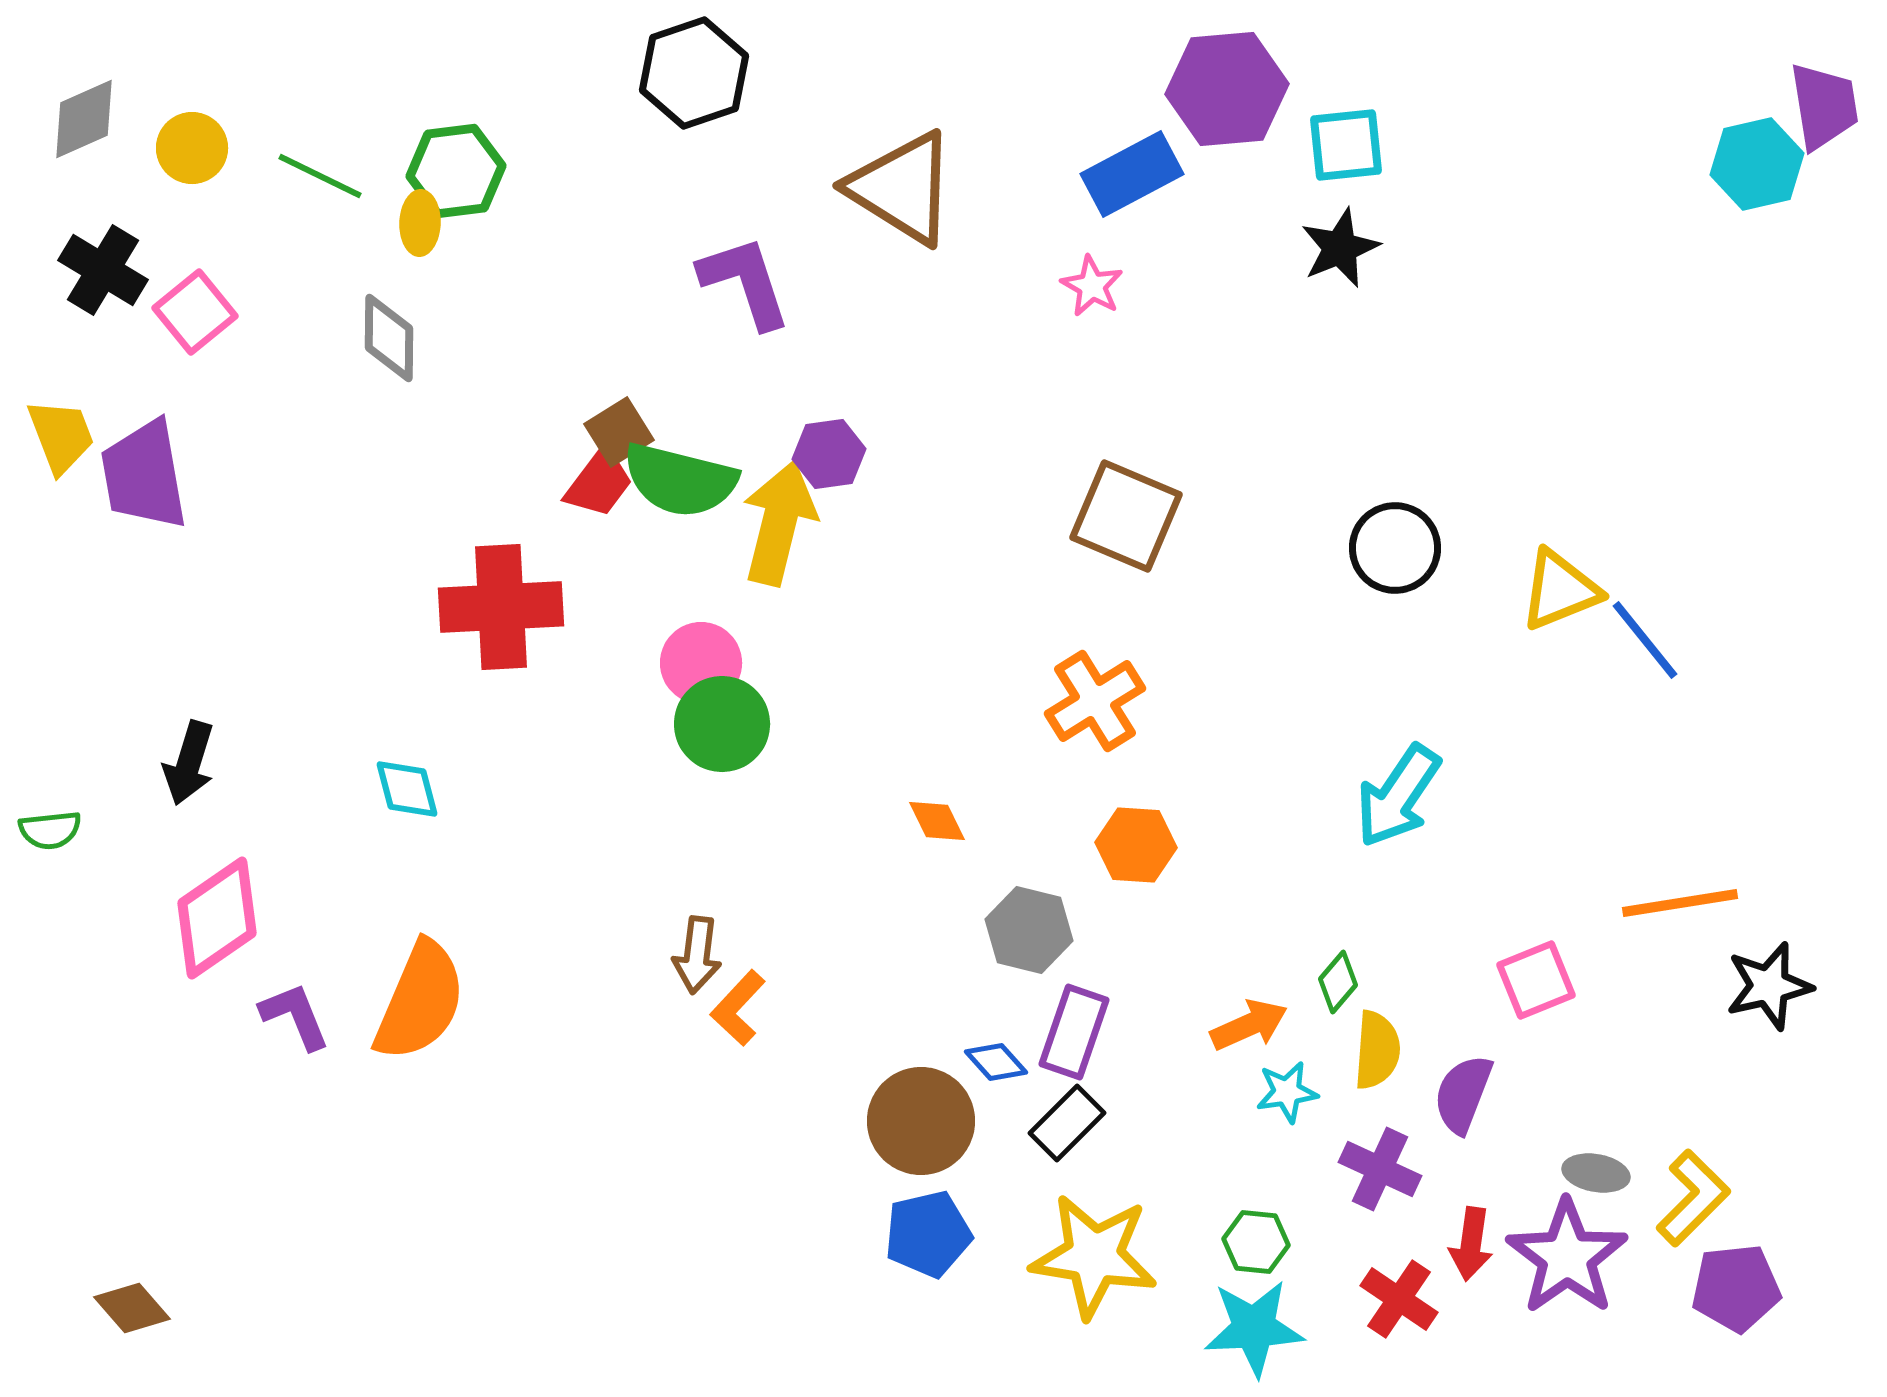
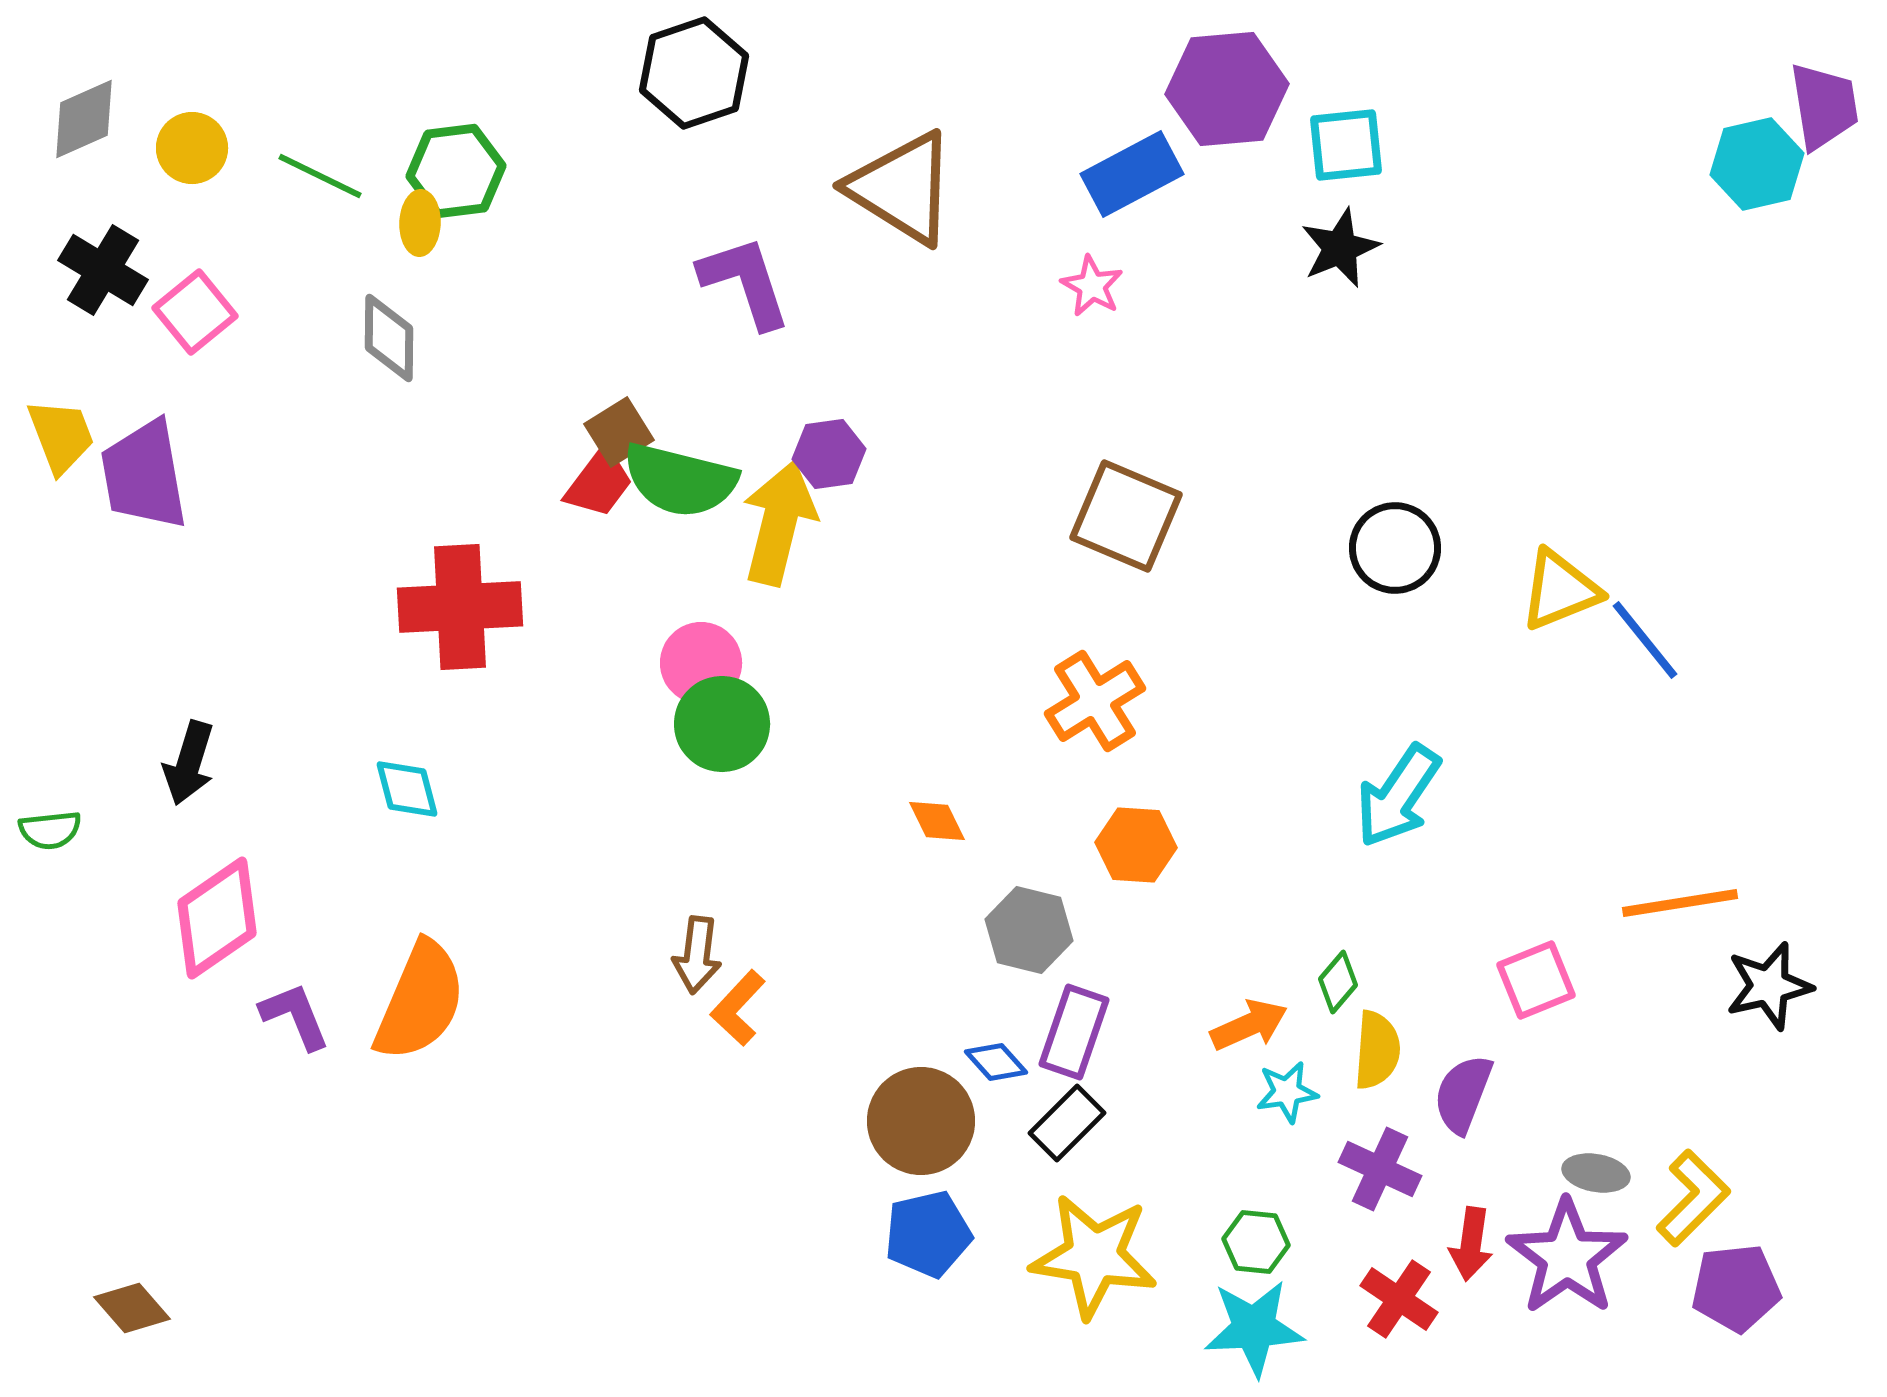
red cross at (501, 607): moved 41 px left
